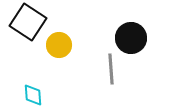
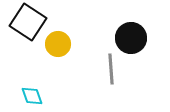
yellow circle: moved 1 px left, 1 px up
cyan diamond: moved 1 px left, 1 px down; rotated 15 degrees counterclockwise
